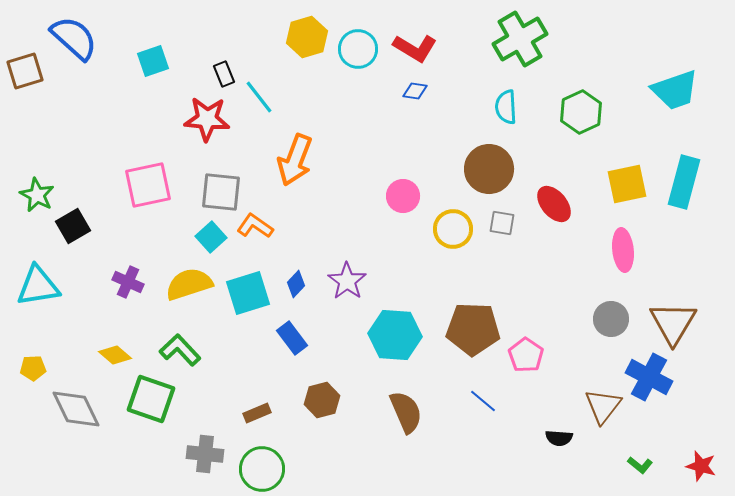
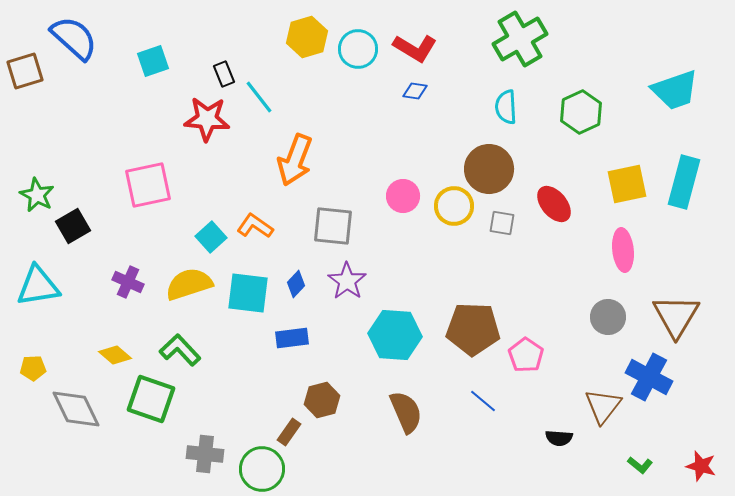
gray square at (221, 192): moved 112 px right, 34 px down
yellow circle at (453, 229): moved 1 px right, 23 px up
cyan square at (248, 293): rotated 24 degrees clockwise
gray circle at (611, 319): moved 3 px left, 2 px up
brown triangle at (673, 323): moved 3 px right, 7 px up
blue rectangle at (292, 338): rotated 60 degrees counterclockwise
brown rectangle at (257, 413): moved 32 px right, 19 px down; rotated 32 degrees counterclockwise
